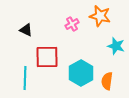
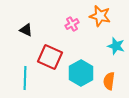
red square: moved 3 px right; rotated 25 degrees clockwise
orange semicircle: moved 2 px right
